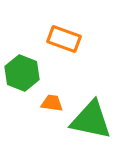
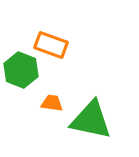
orange rectangle: moved 13 px left, 6 px down
green hexagon: moved 1 px left, 3 px up
